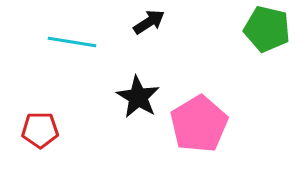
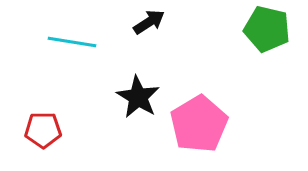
red pentagon: moved 3 px right
